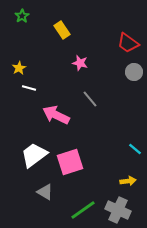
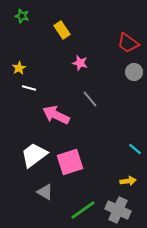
green star: rotated 24 degrees counterclockwise
